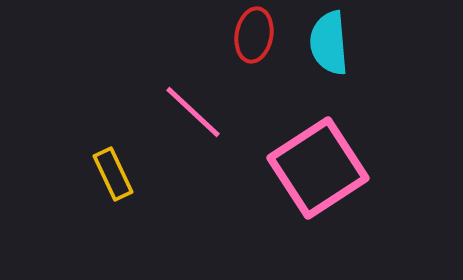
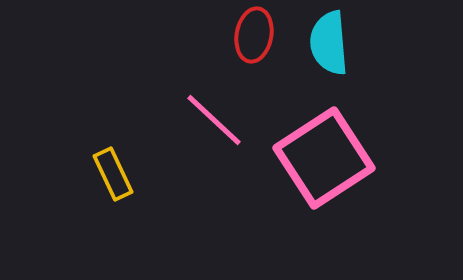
pink line: moved 21 px right, 8 px down
pink square: moved 6 px right, 10 px up
